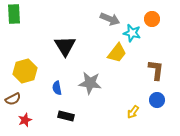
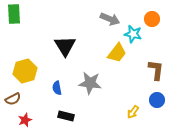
cyan star: moved 1 px right, 1 px down
